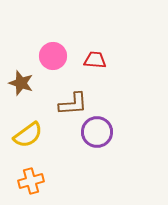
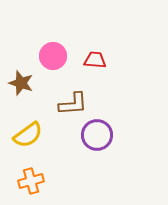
purple circle: moved 3 px down
